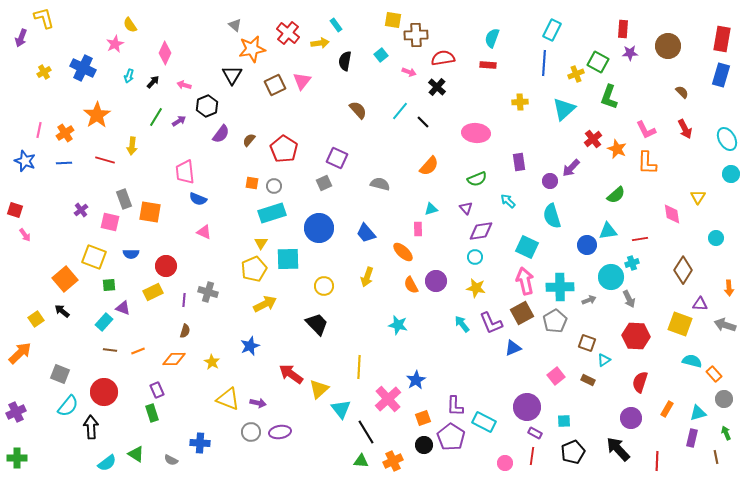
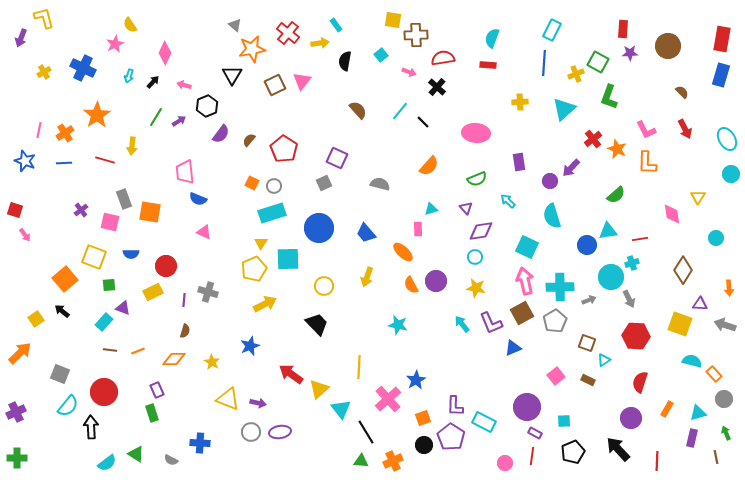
orange square at (252, 183): rotated 16 degrees clockwise
